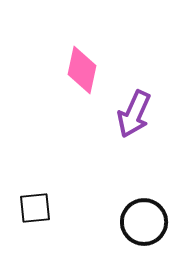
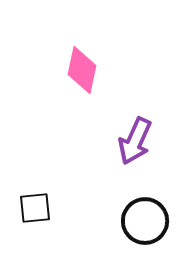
purple arrow: moved 1 px right, 27 px down
black circle: moved 1 px right, 1 px up
